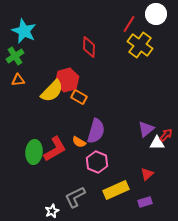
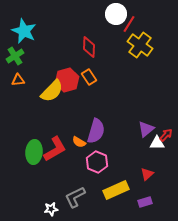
white circle: moved 40 px left
orange rectangle: moved 10 px right, 20 px up; rotated 28 degrees clockwise
white star: moved 1 px left, 2 px up; rotated 16 degrees clockwise
